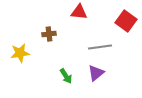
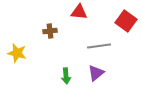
brown cross: moved 1 px right, 3 px up
gray line: moved 1 px left, 1 px up
yellow star: moved 3 px left; rotated 24 degrees clockwise
green arrow: rotated 28 degrees clockwise
